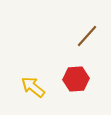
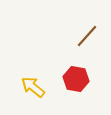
red hexagon: rotated 15 degrees clockwise
